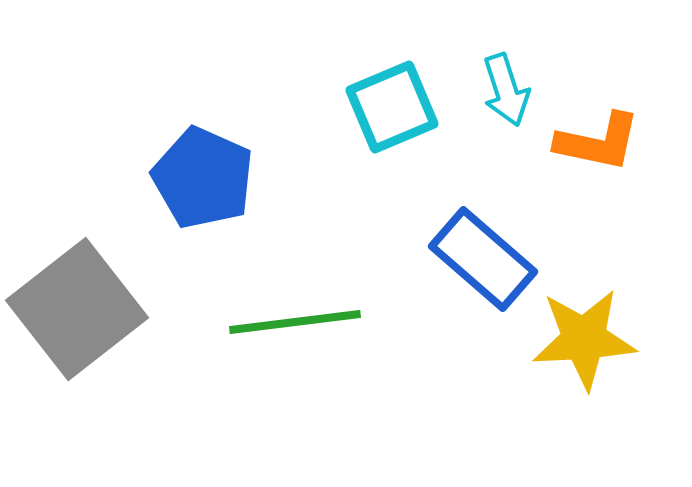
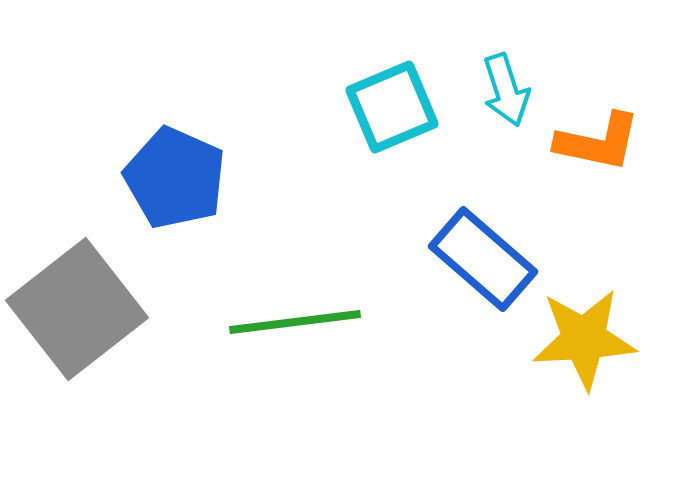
blue pentagon: moved 28 px left
